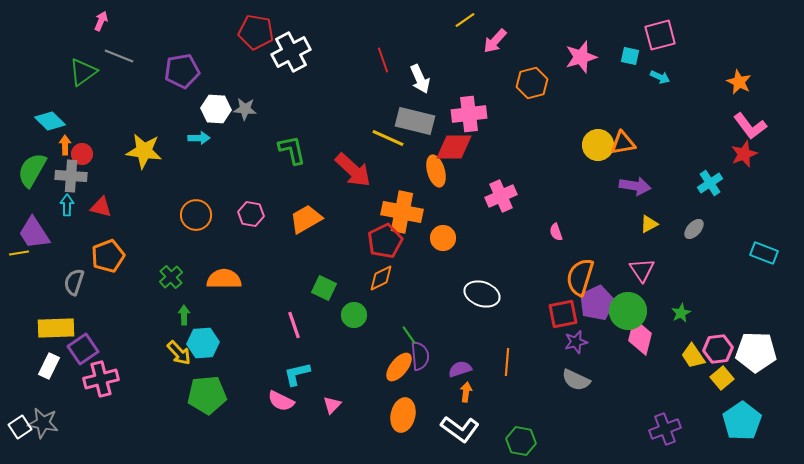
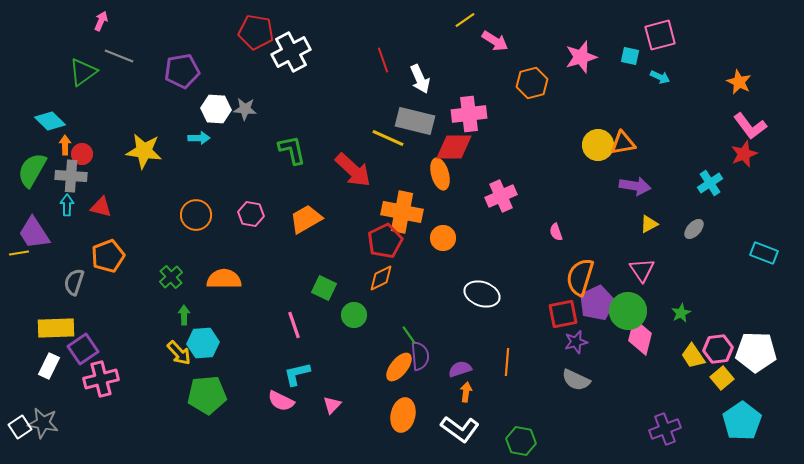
pink arrow at (495, 41): rotated 100 degrees counterclockwise
orange ellipse at (436, 171): moved 4 px right, 3 px down
